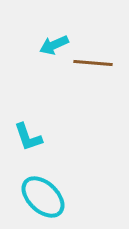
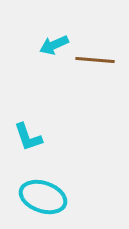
brown line: moved 2 px right, 3 px up
cyan ellipse: rotated 24 degrees counterclockwise
